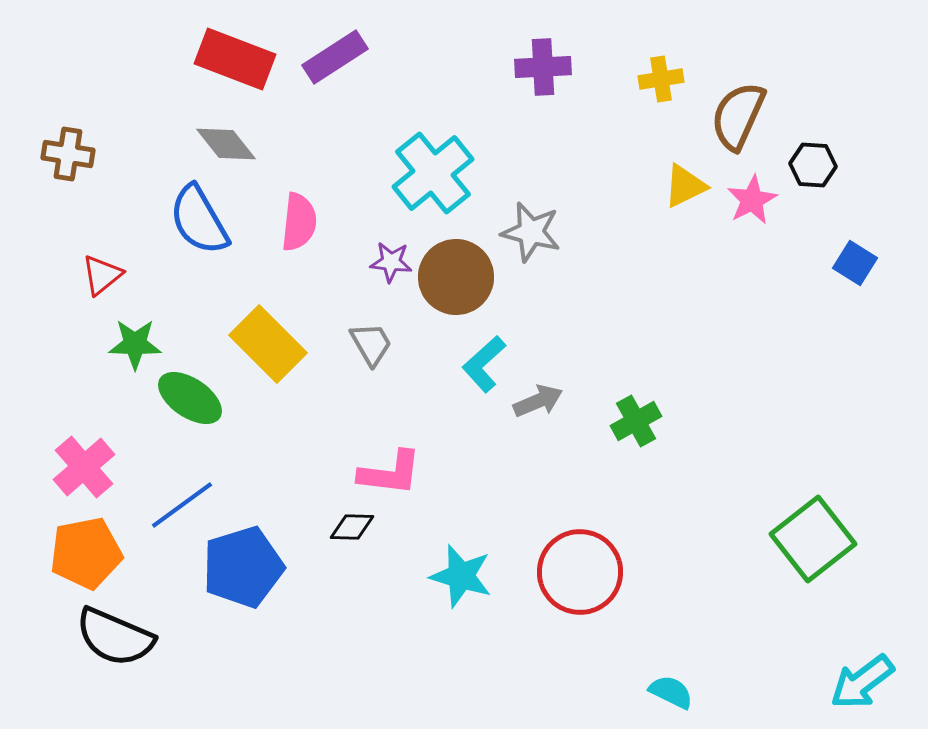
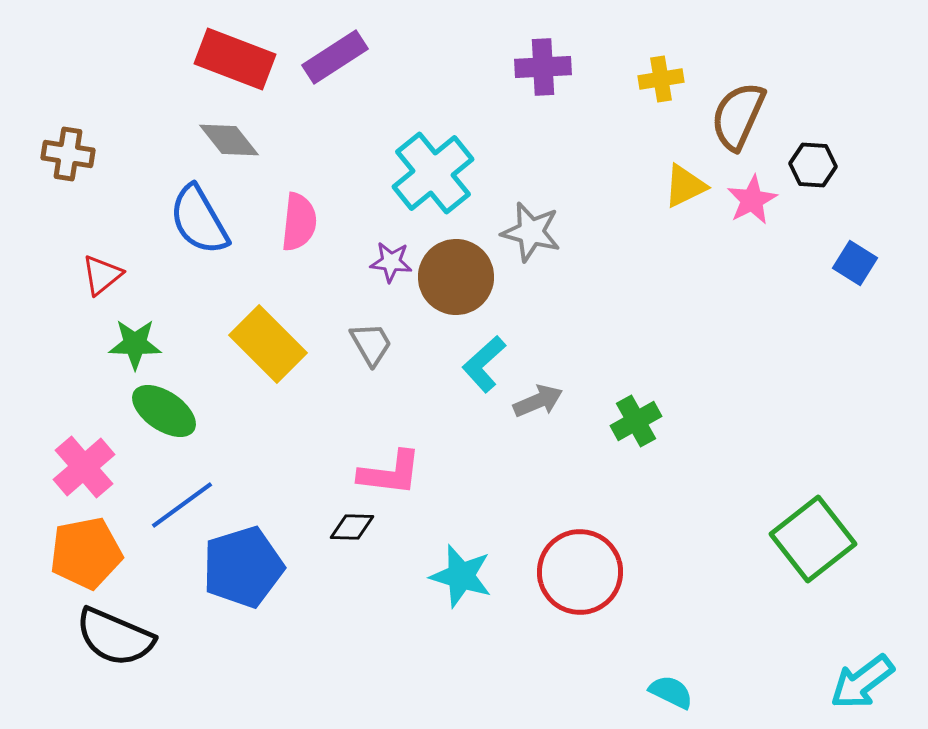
gray diamond: moved 3 px right, 4 px up
green ellipse: moved 26 px left, 13 px down
